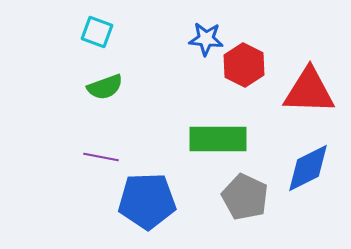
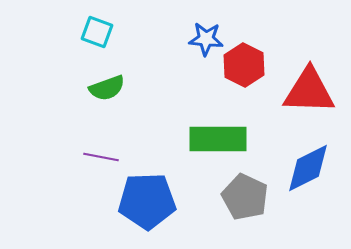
green semicircle: moved 2 px right, 1 px down
